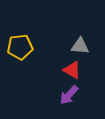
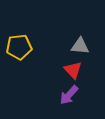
yellow pentagon: moved 1 px left
red triangle: moved 1 px right; rotated 18 degrees clockwise
